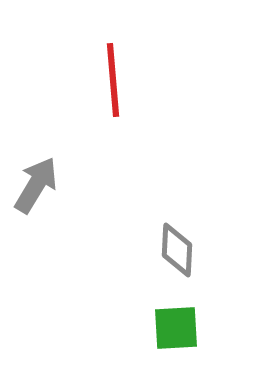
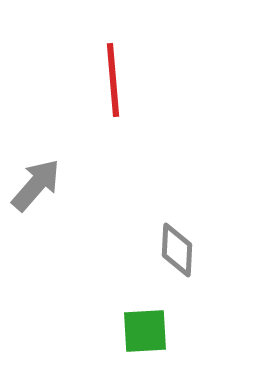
gray arrow: rotated 10 degrees clockwise
green square: moved 31 px left, 3 px down
